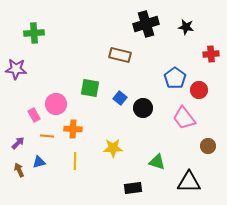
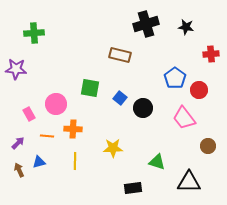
pink rectangle: moved 5 px left, 1 px up
